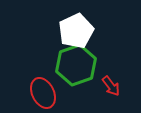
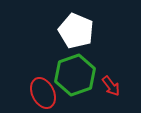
white pentagon: rotated 24 degrees counterclockwise
green hexagon: moved 1 px left, 10 px down
